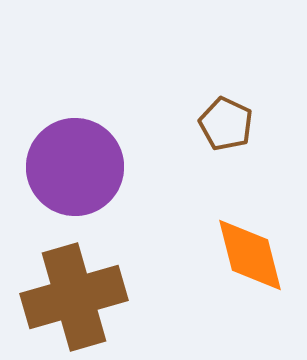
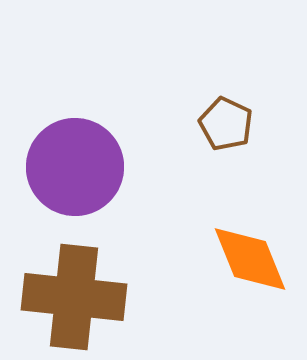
orange diamond: moved 4 px down; rotated 8 degrees counterclockwise
brown cross: rotated 22 degrees clockwise
